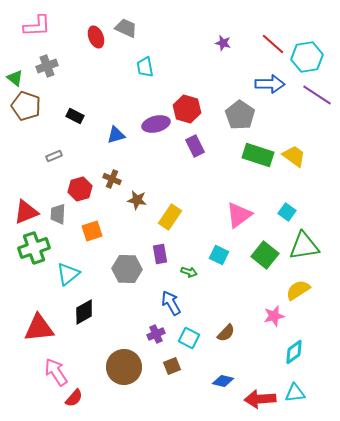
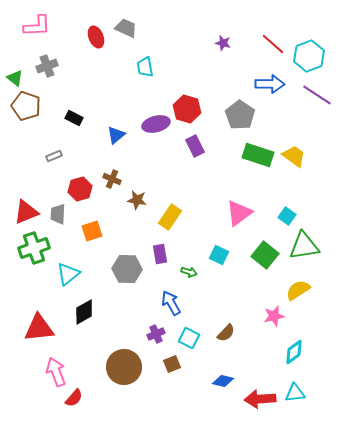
cyan hexagon at (307, 57): moved 2 px right, 1 px up; rotated 12 degrees counterclockwise
black rectangle at (75, 116): moved 1 px left, 2 px down
blue triangle at (116, 135): rotated 24 degrees counterclockwise
cyan square at (287, 212): moved 4 px down
pink triangle at (239, 215): moved 2 px up
brown square at (172, 366): moved 2 px up
pink arrow at (56, 372): rotated 12 degrees clockwise
